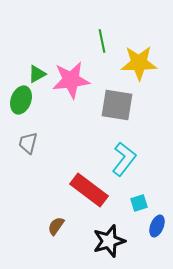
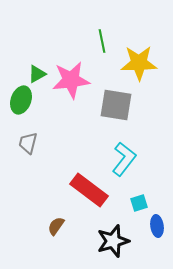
gray square: moved 1 px left
blue ellipse: rotated 30 degrees counterclockwise
black star: moved 4 px right
